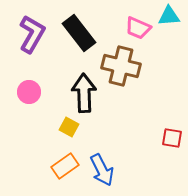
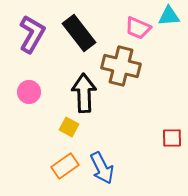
red square: rotated 10 degrees counterclockwise
blue arrow: moved 2 px up
